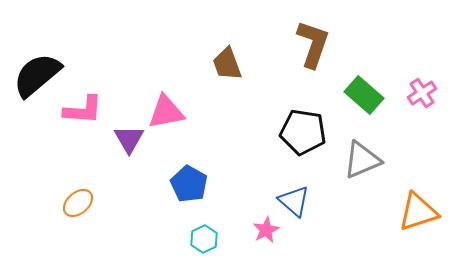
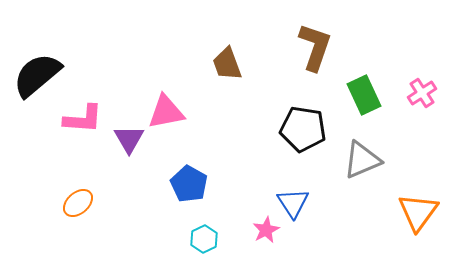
brown L-shape: moved 2 px right, 3 px down
green rectangle: rotated 24 degrees clockwise
pink L-shape: moved 9 px down
black pentagon: moved 3 px up
blue triangle: moved 1 px left, 2 px down; rotated 16 degrees clockwise
orange triangle: rotated 36 degrees counterclockwise
